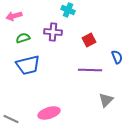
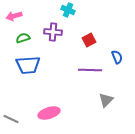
blue trapezoid: rotated 10 degrees clockwise
